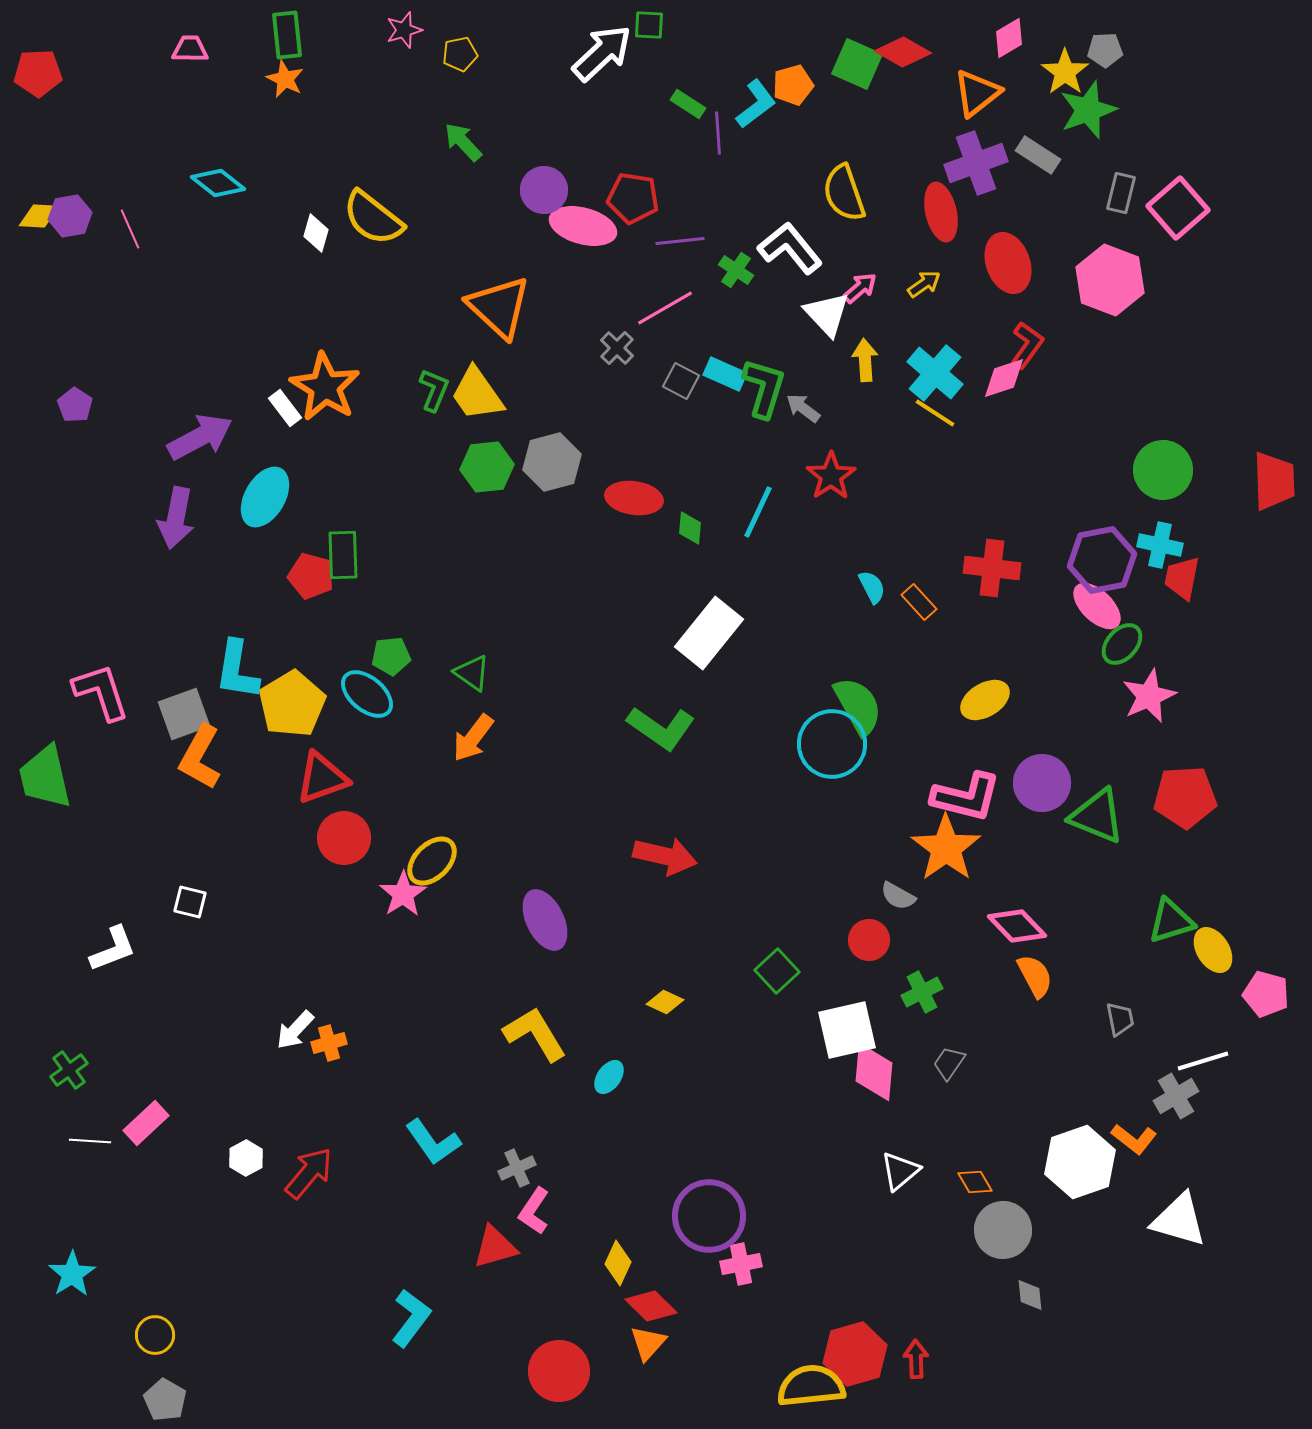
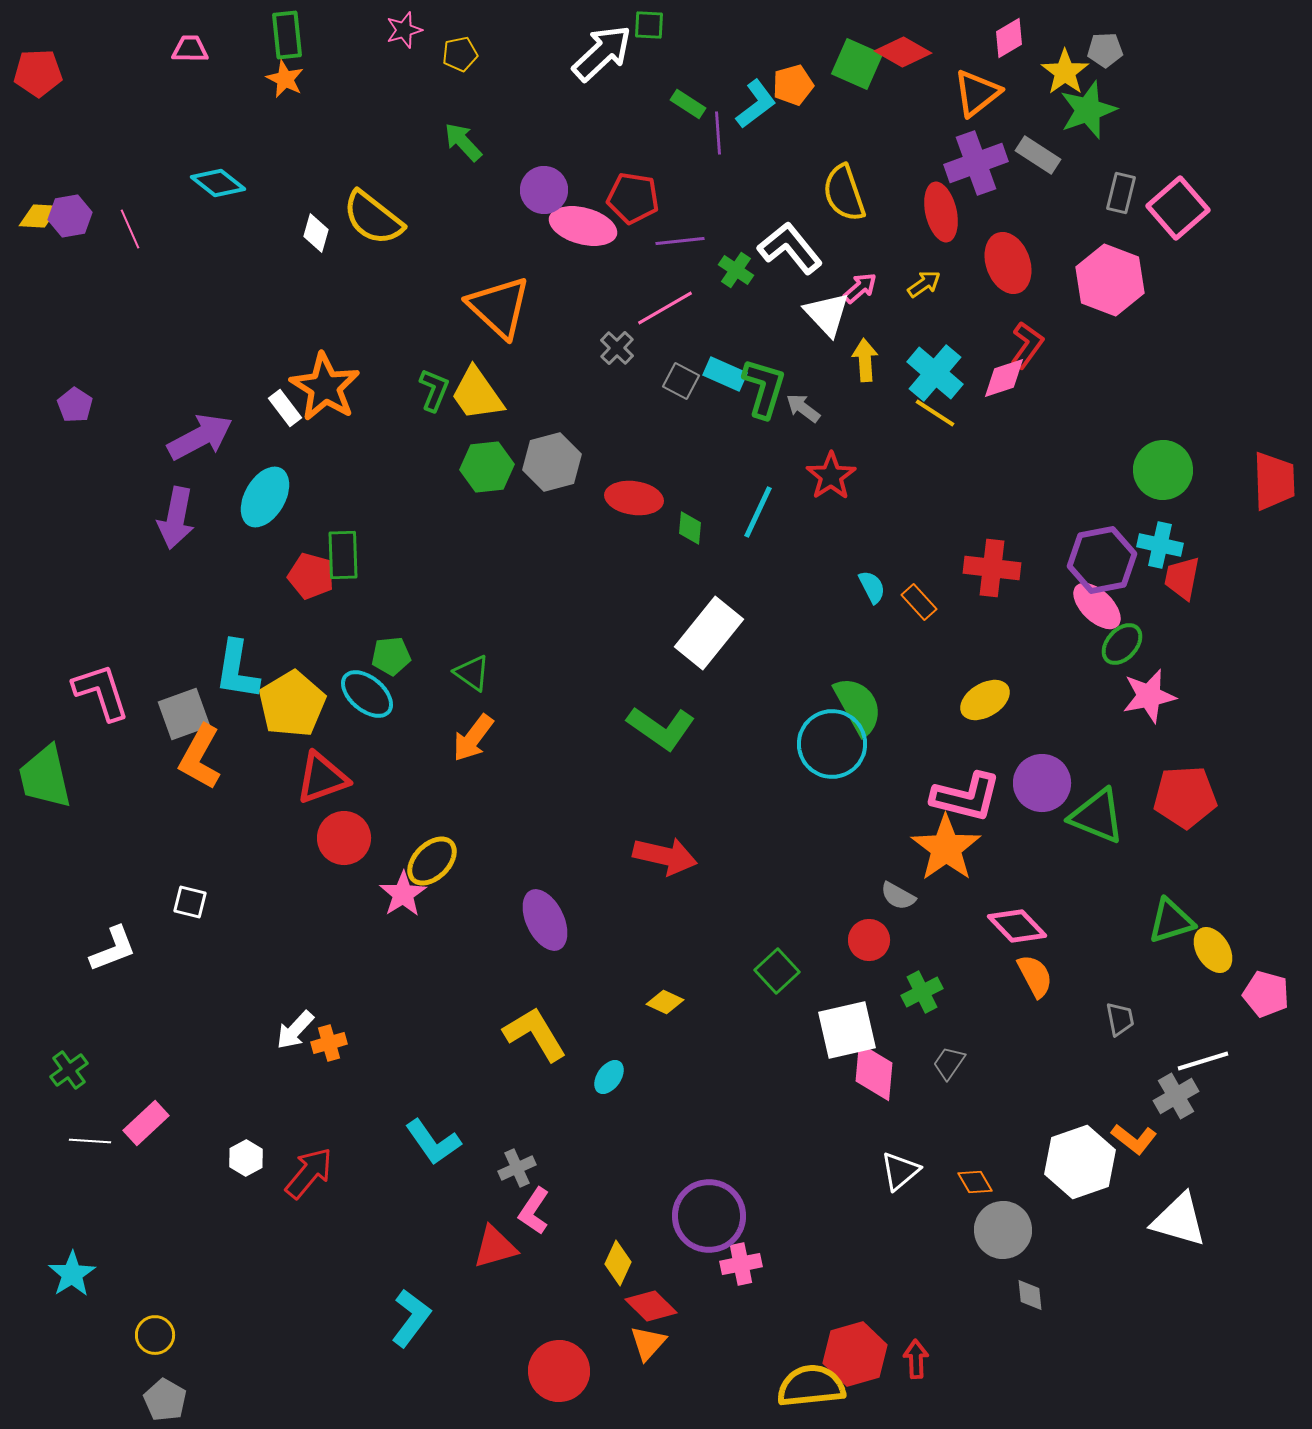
pink star at (1149, 696): rotated 12 degrees clockwise
